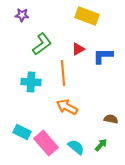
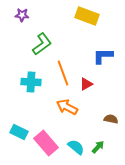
red triangle: moved 8 px right, 35 px down
orange line: rotated 15 degrees counterclockwise
cyan rectangle: moved 3 px left
green arrow: moved 3 px left, 2 px down
